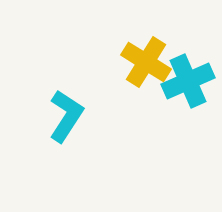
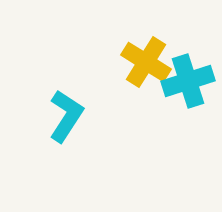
cyan cross: rotated 6 degrees clockwise
